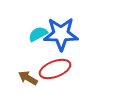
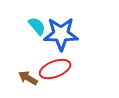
cyan semicircle: moved 1 px left, 8 px up; rotated 78 degrees clockwise
